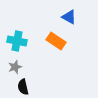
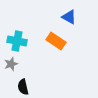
gray star: moved 4 px left, 3 px up
